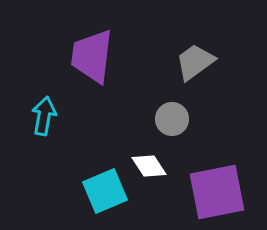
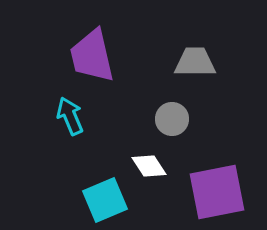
purple trapezoid: rotated 20 degrees counterclockwise
gray trapezoid: rotated 36 degrees clockwise
cyan arrow: moved 26 px right; rotated 33 degrees counterclockwise
cyan square: moved 9 px down
